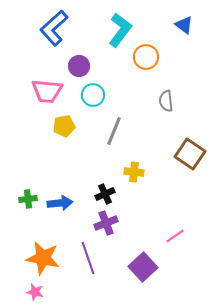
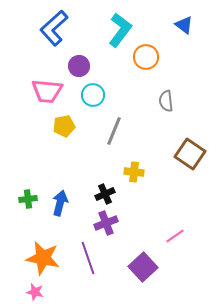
blue arrow: rotated 70 degrees counterclockwise
